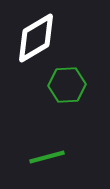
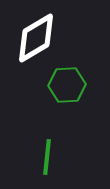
green line: rotated 69 degrees counterclockwise
